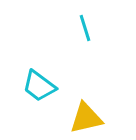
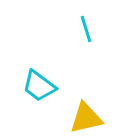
cyan line: moved 1 px right, 1 px down
